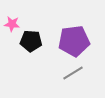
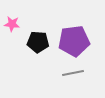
black pentagon: moved 7 px right, 1 px down
gray line: rotated 20 degrees clockwise
